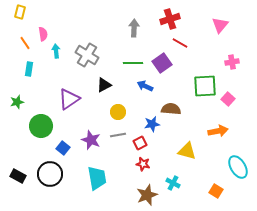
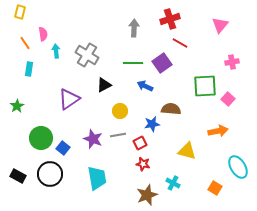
green star: moved 4 px down; rotated 16 degrees counterclockwise
yellow circle: moved 2 px right, 1 px up
green circle: moved 12 px down
purple star: moved 2 px right, 1 px up
orange square: moved 1 px left, 3 px up
